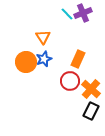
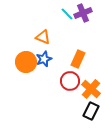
orange triangle: rotated 35 degrees counterclockwise
